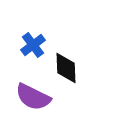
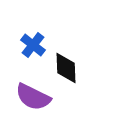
blue cross: rotated 15 degrees counterclockwise
